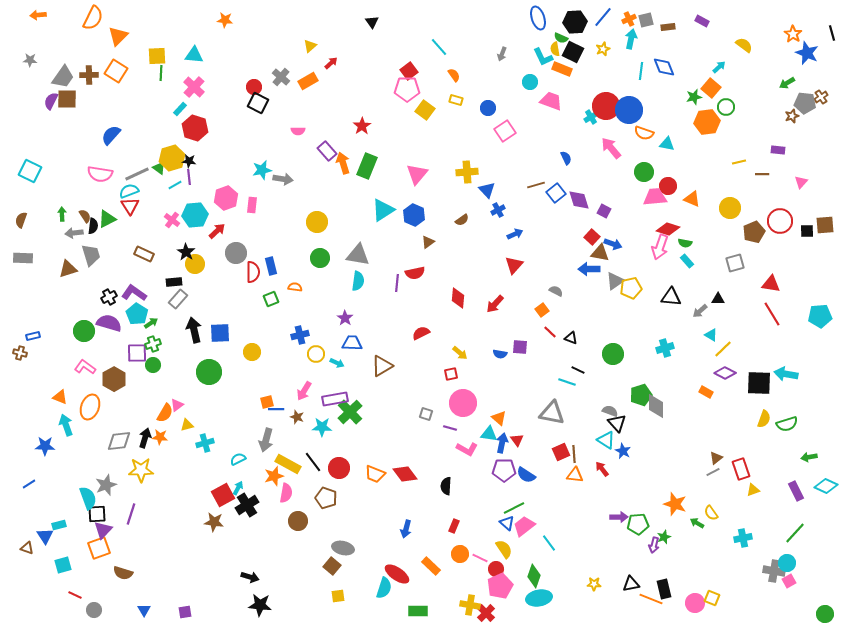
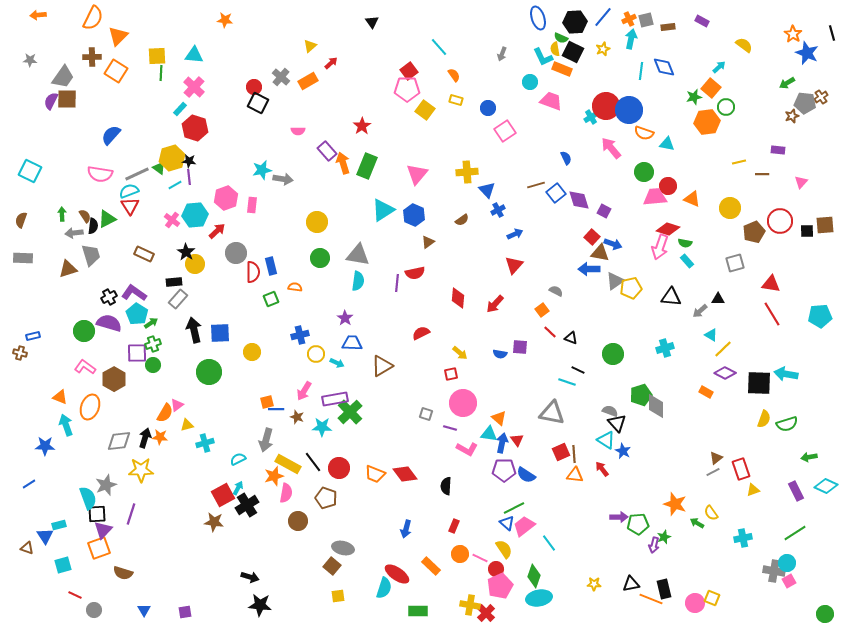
brown cross at (89, 75): moved 3 px right, 18 px up
green line at (795, 533): rotated 15 degrees clockwise
